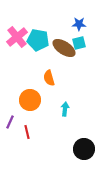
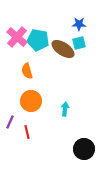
pink cross: rotated 10 degrees counterclockwise
brown ellipse: moved 1 px left, 1 px down
orange semicircle: moved 22 px left, 7 px up
orange circle: moved 1 px right, 1 px down
